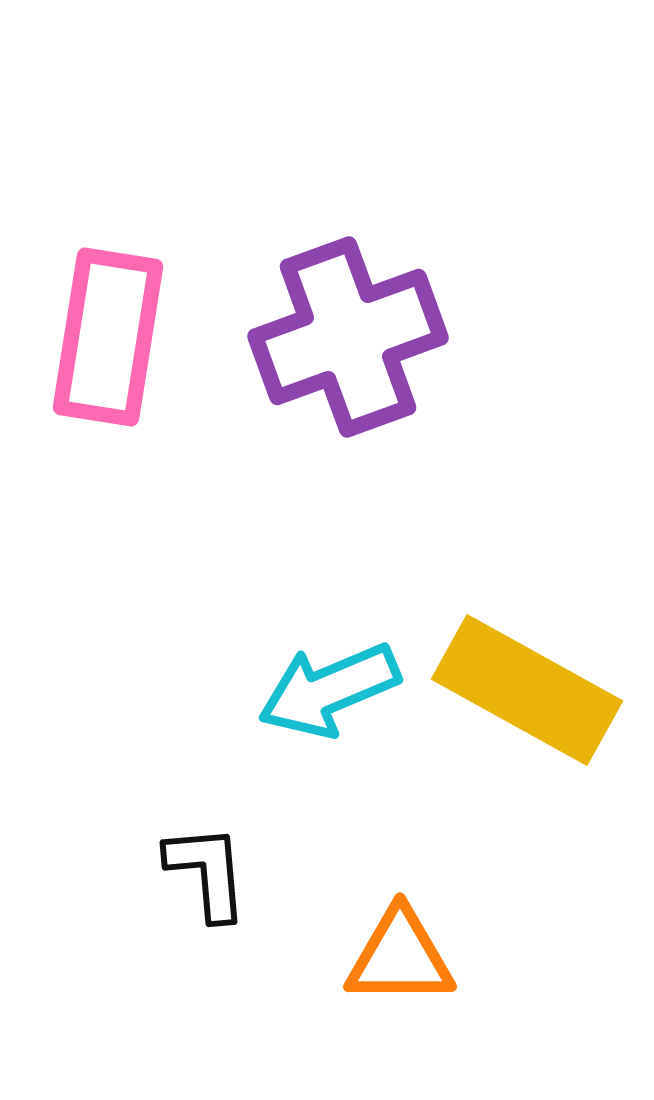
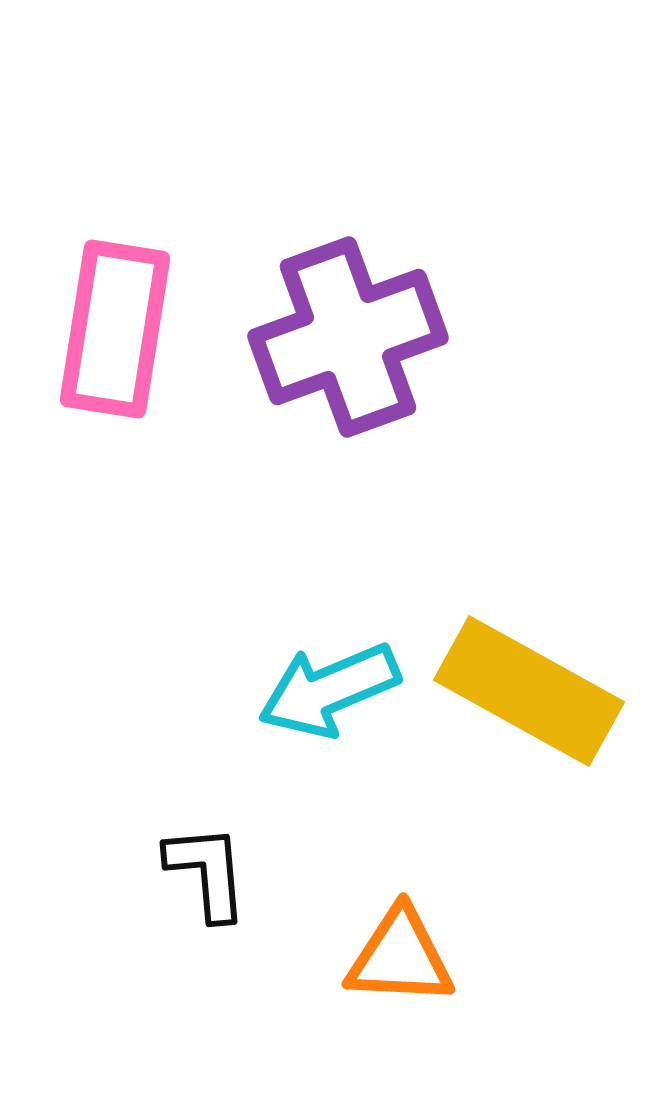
pink rectangle: moved 7 px right, 8 px up
yellow rectangle: moved 2 px right, 1 px down
orange triangle: rotated 3 degrees clockwise
